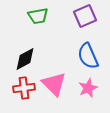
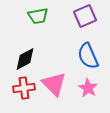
pink star: rotated 18 degrees counterclockwise
